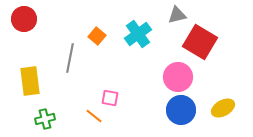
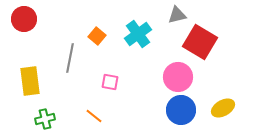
pink square: moved 16 px up
